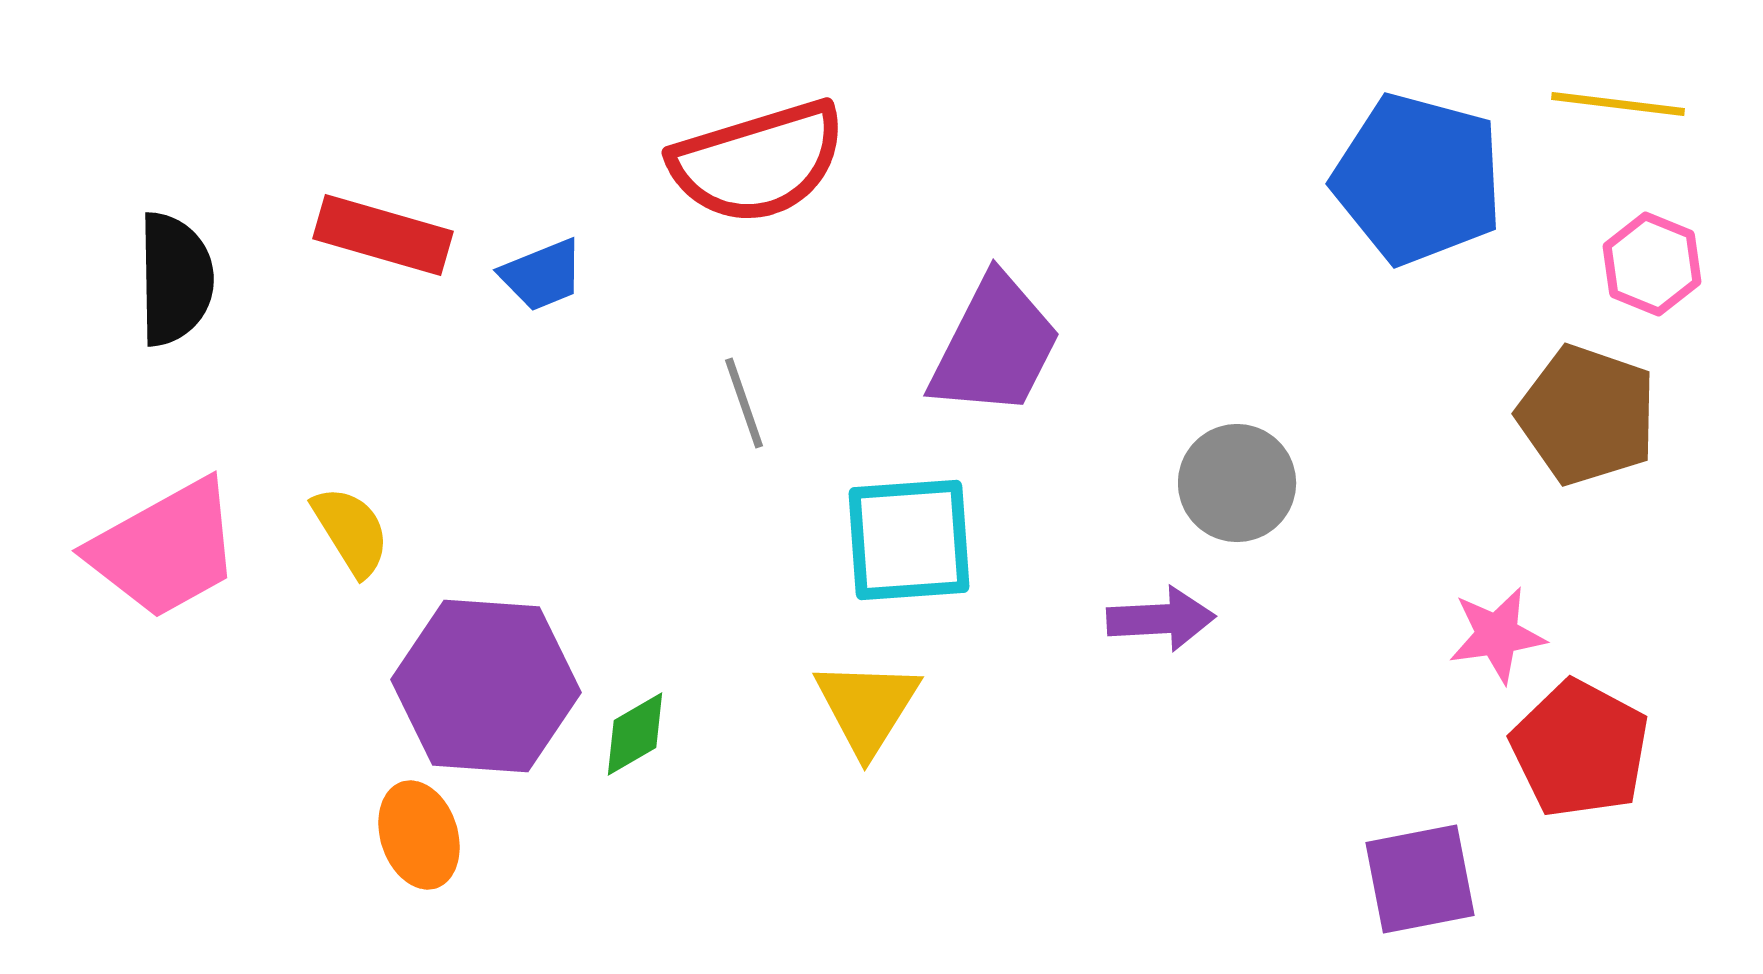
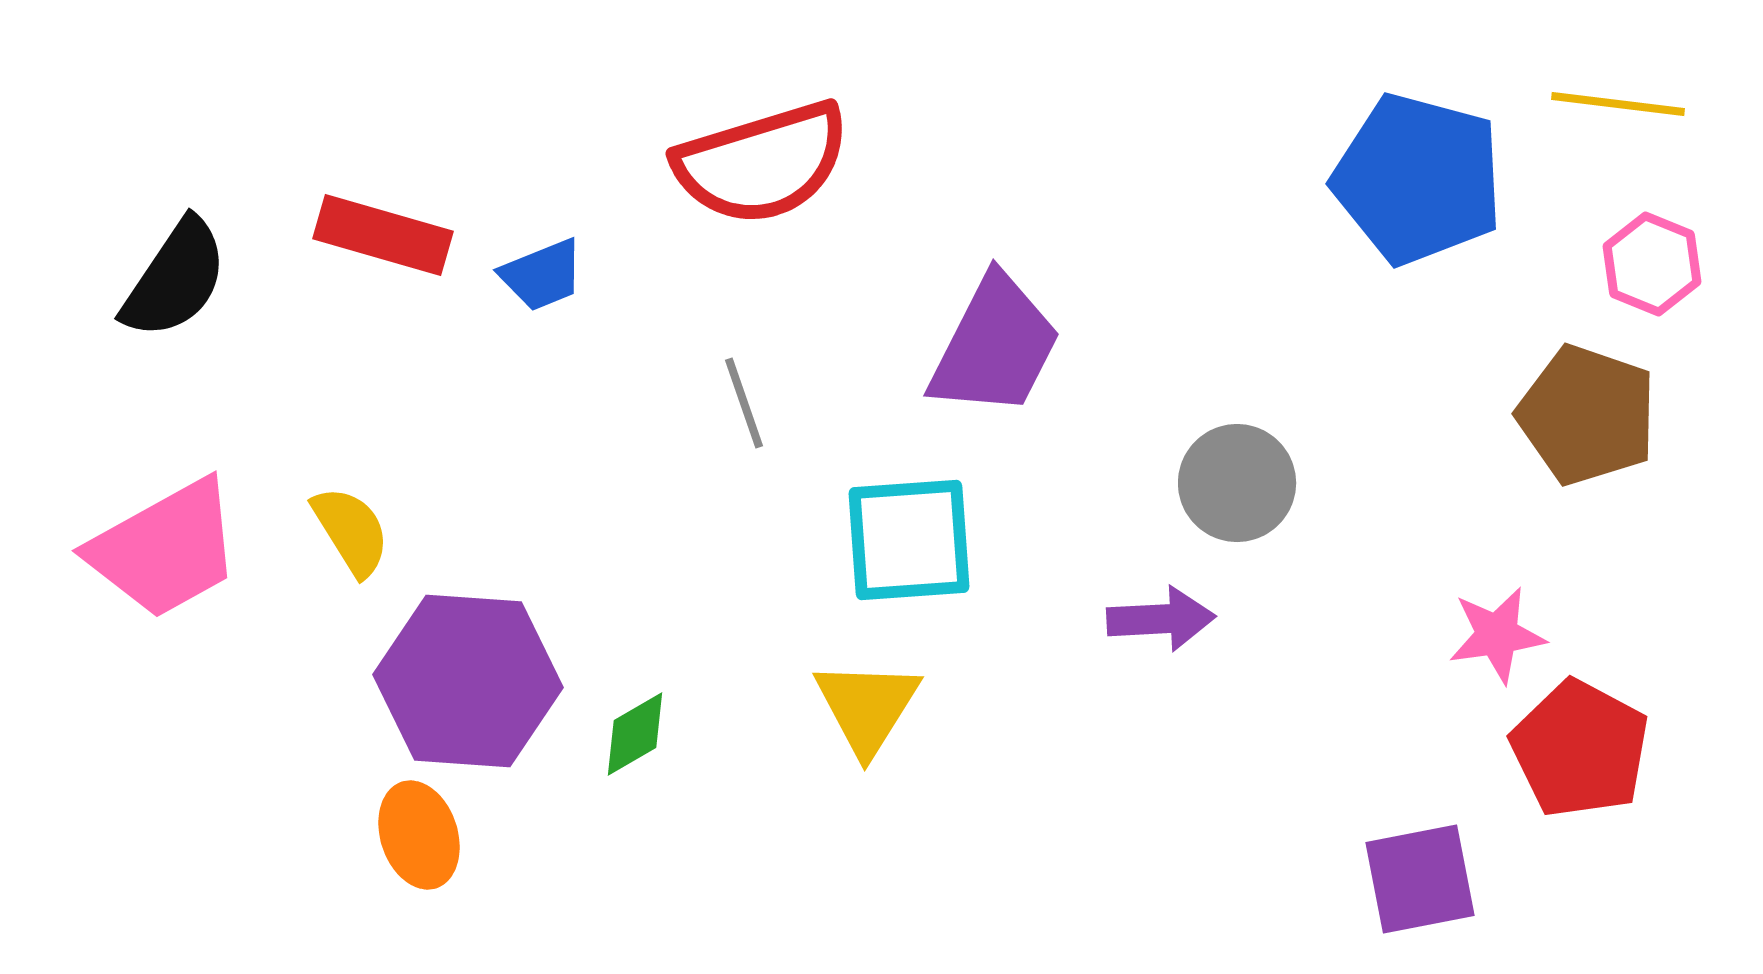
red semicircle: moved 4 px right, 1 px down
black semicircle: rotated 35 degrees clockwise
purple hexagon: moved 18 px left, 5 px up
